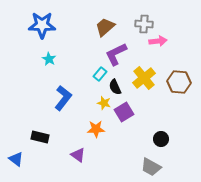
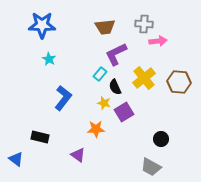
brown trapezoid: rotated 145 degrees counterclockwise
